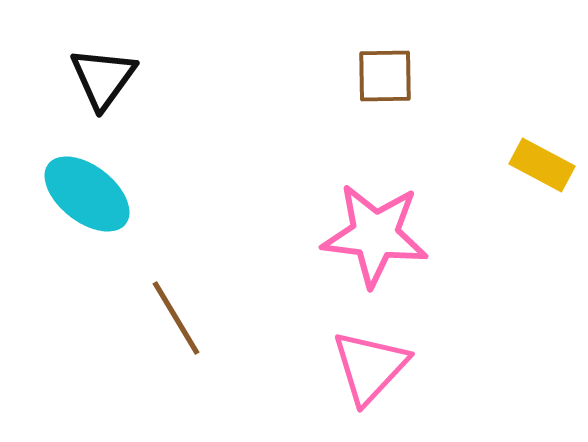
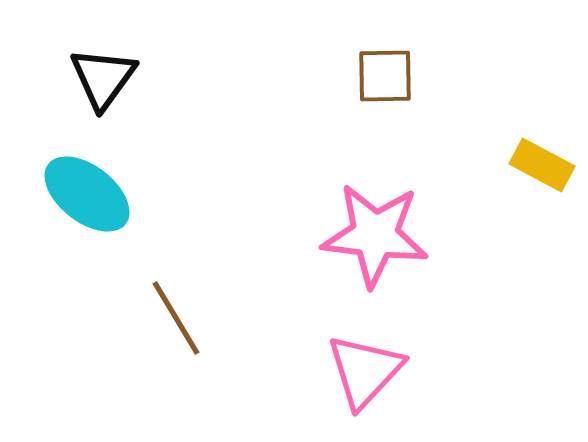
pink triangle: moved 5 px left, 4 px down
